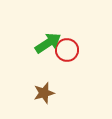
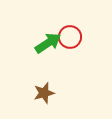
red circle: moved 3 px right, 13 px up
